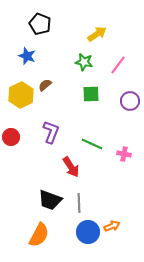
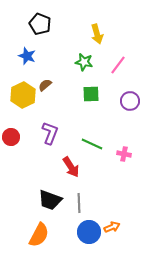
yellow arrow: rotated 108 degrees clockwise
yellow hexagon: moved 2 px right
purple L-shape: moved 1 px left, 1 px down
orange arrow: moved 1 px down
blue circle: moved 1 px right
